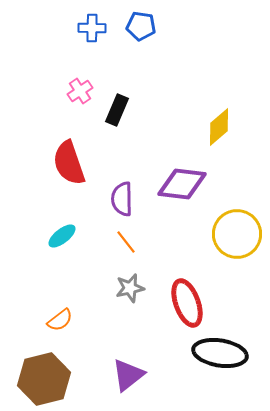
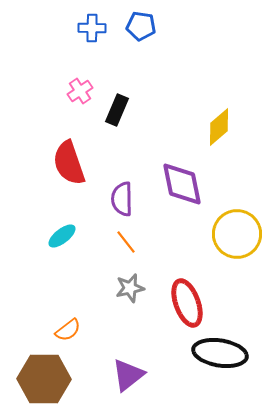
purple diamond: rotated 72 degrees clockwise
orange semicircle: moved 8 px right, 10 px down
brown hexagon: rotated 15 degrees clockwise
